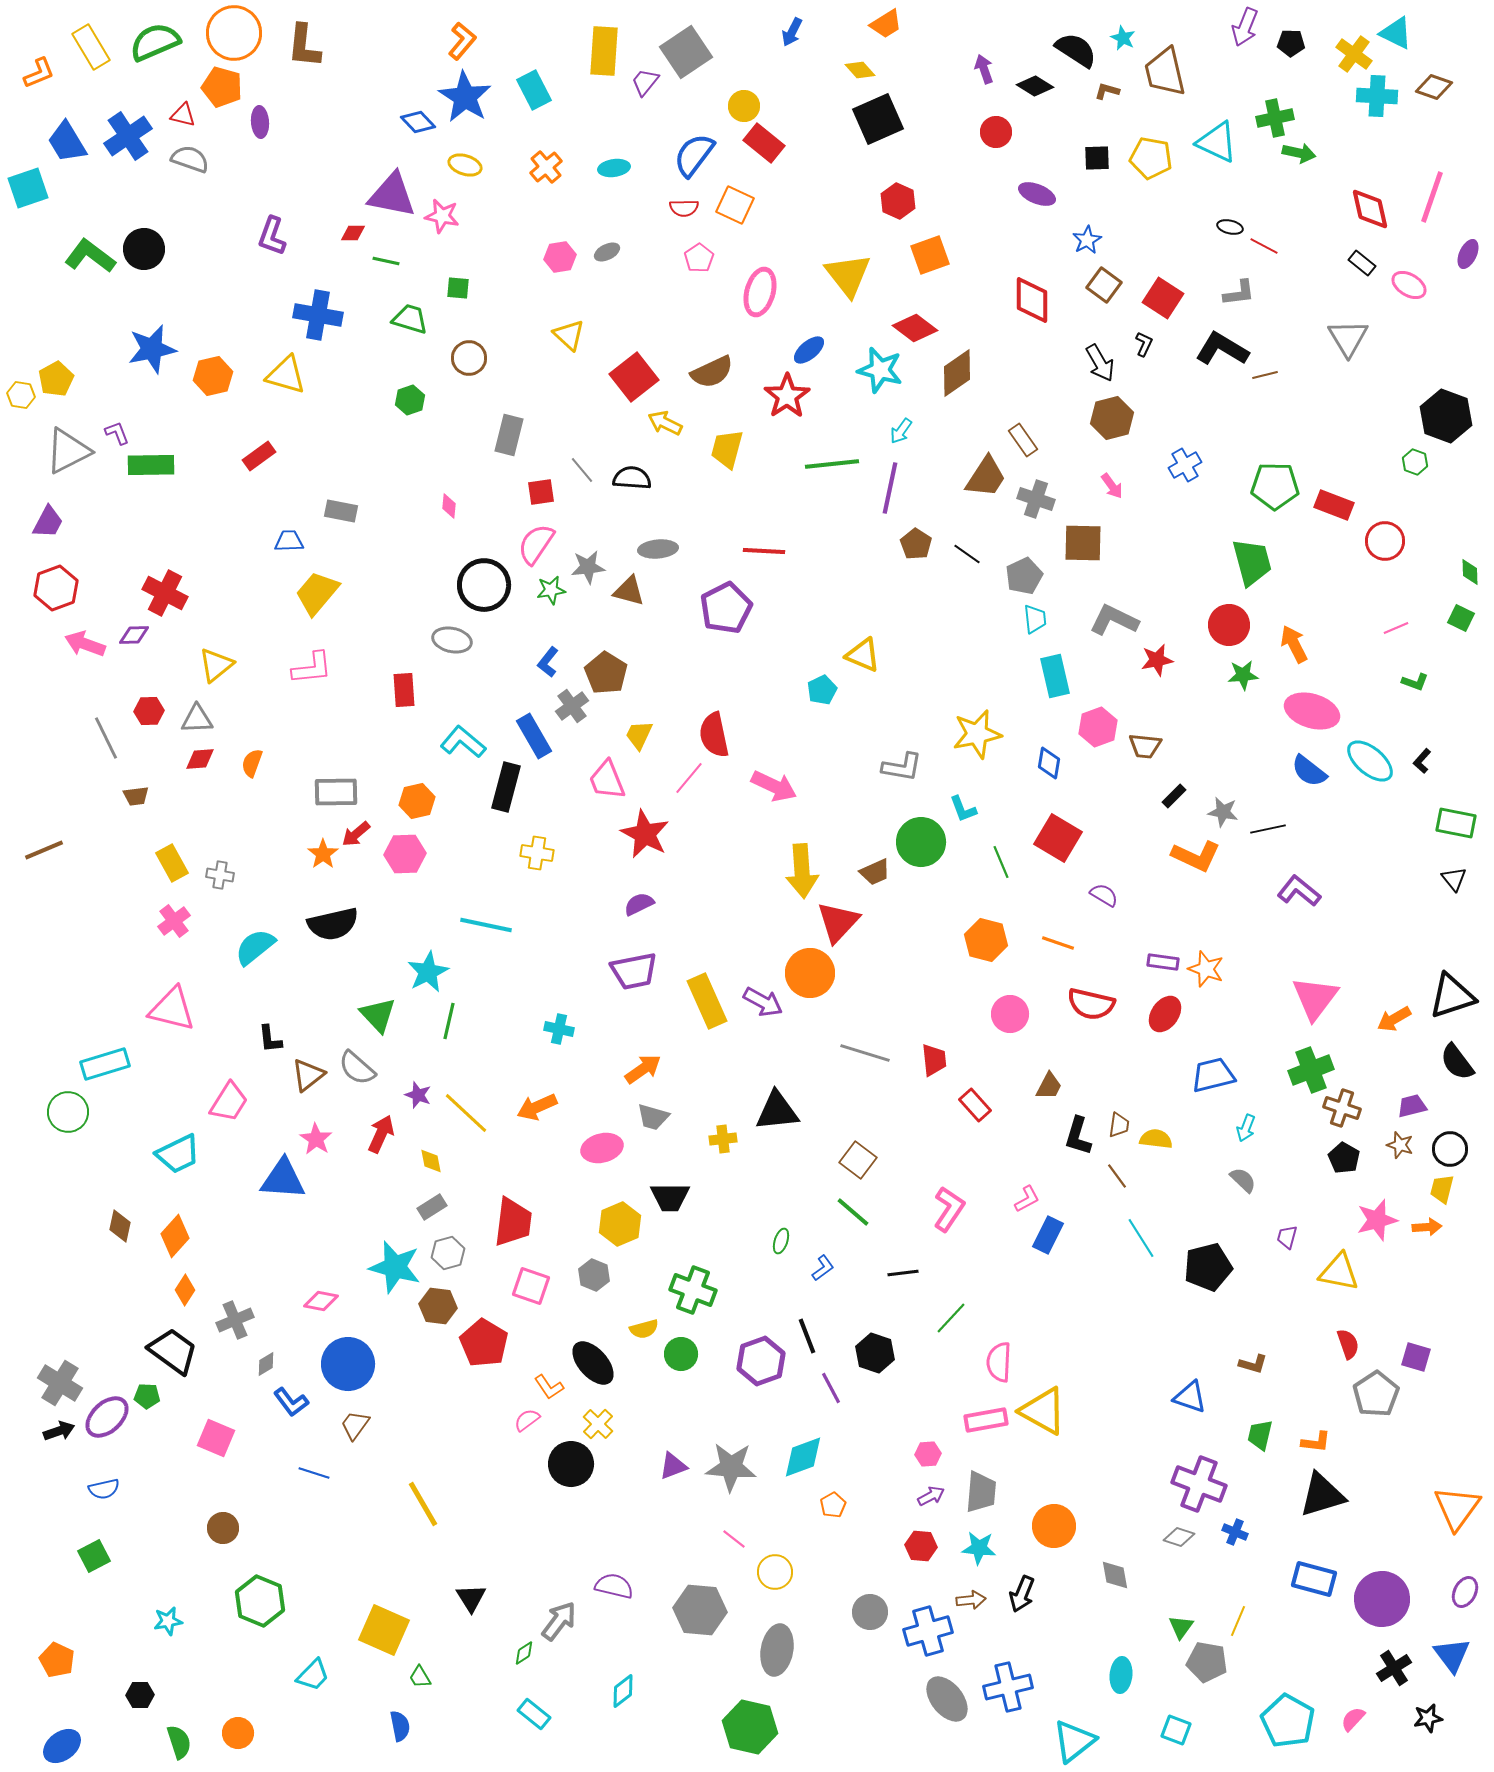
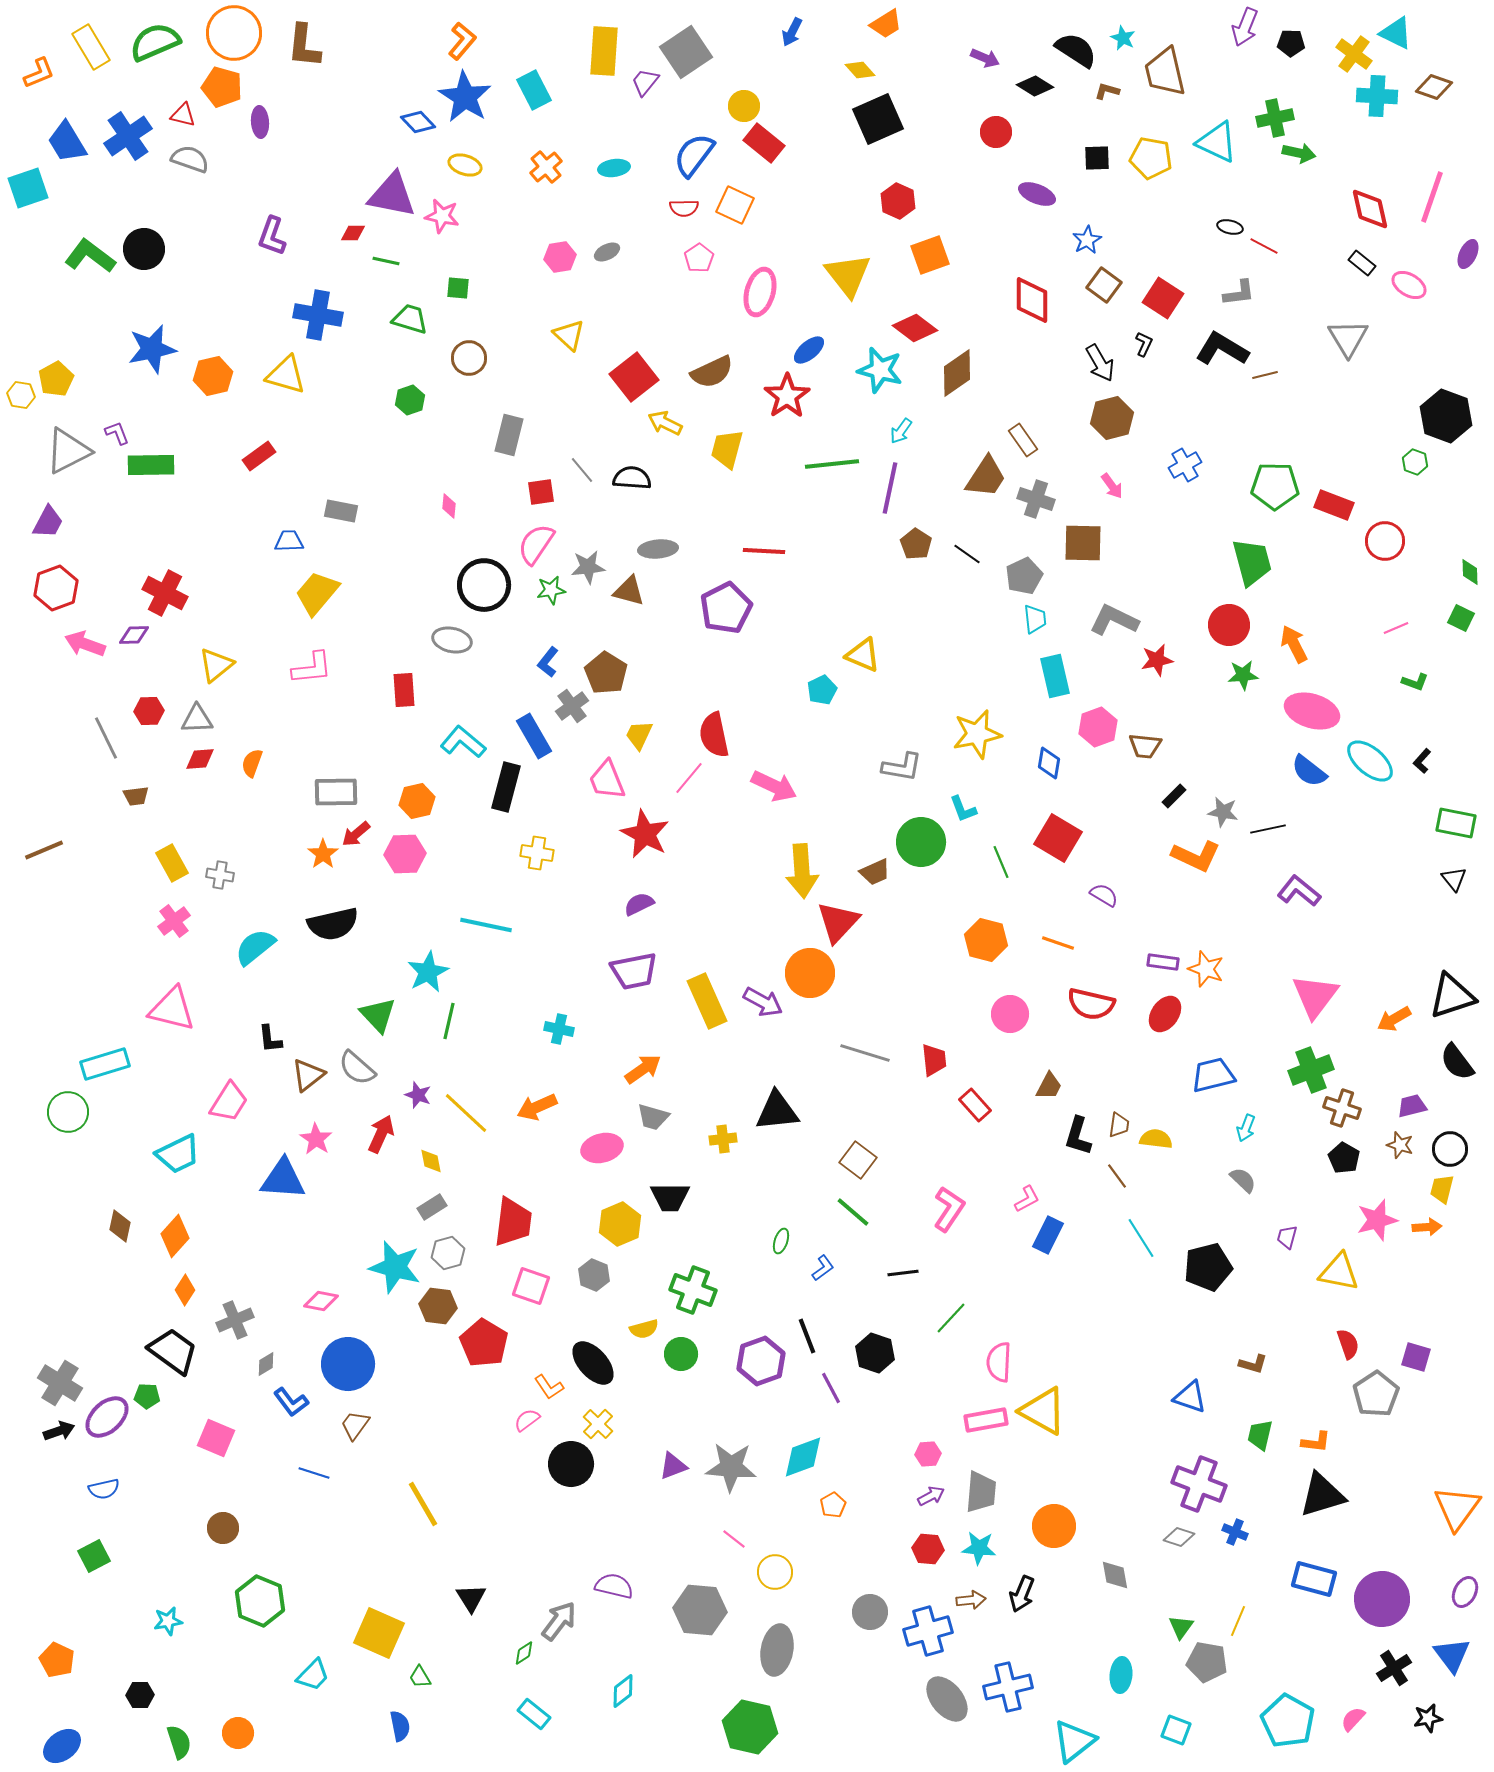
purple arrow at (984, 69): moved 1 px right, 11 px up; rotated 132 degrees clockwise
pink triangle at (1315, 998): moved 2 px up
red hexagon at (921, 1546): moved 7 px right, 3 px down
yellow square at (384, 1630): moved 5 px left, 3 px down
